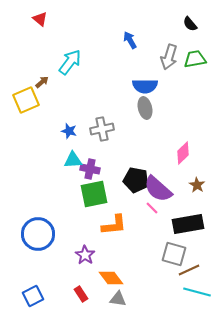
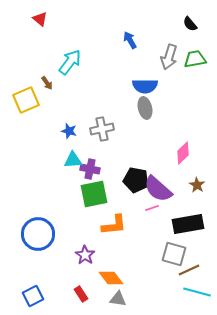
brown arrow: moved 5 px right, 1 px down; rotated 96 degrees clockwise
pink line: rotated 64 degrees counterclockwise
